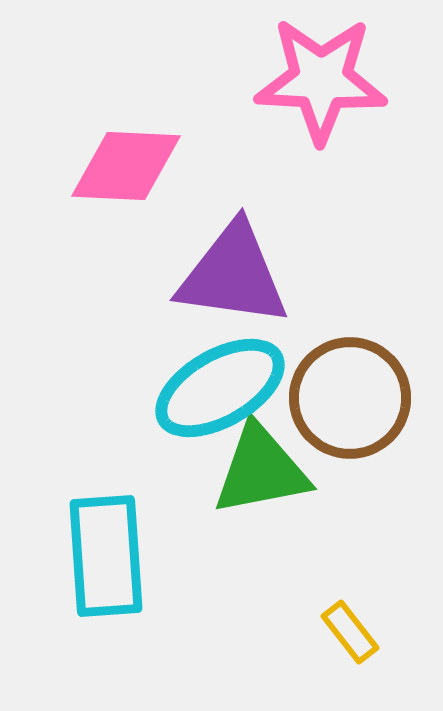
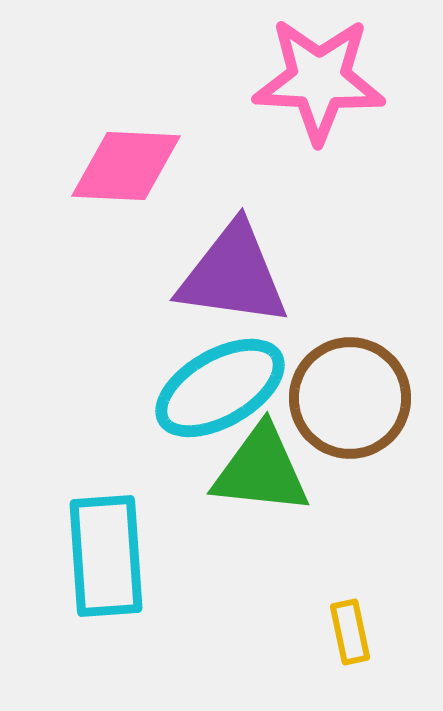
pink star: moved 2 px left
green triangle: rotated 17 degrees clockwise
yellow rectangle: rotated 26 degrees clockwise
